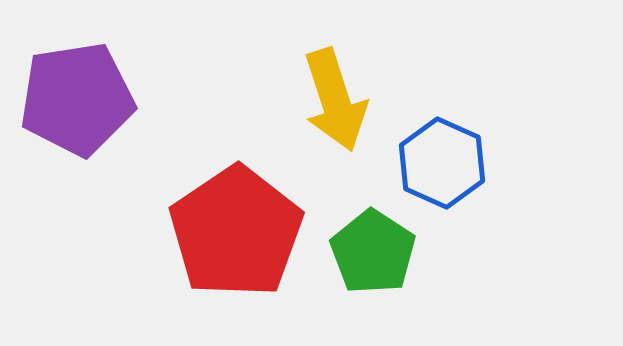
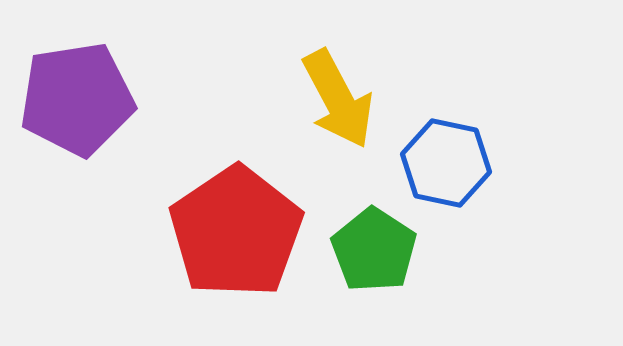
yellow arrow: moved 3 px right, 1 px up; rotated 10 degrees counterclockwise
blue hexagon: moved 4 px right; rotated 12 degrees counterclockwise
green pentagon: moved 1 px right, 2 px up
